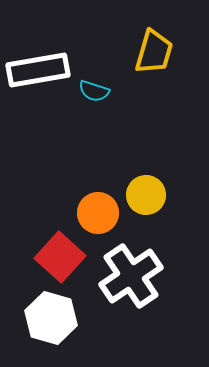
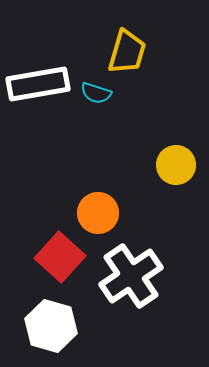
yellow trapezoid: moved 27 px left
white rectangle: moved 14 px down
cyan semicircle: moved 2 px right, 2 px down
yellow circle: moved 30 px right, 30 px up
white hexagon: moved 8 px down
